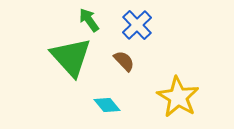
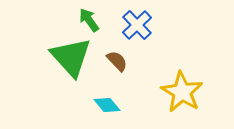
brown semicircle: moved 7 px left
yellow star: moved 4 px right, 5 px up
